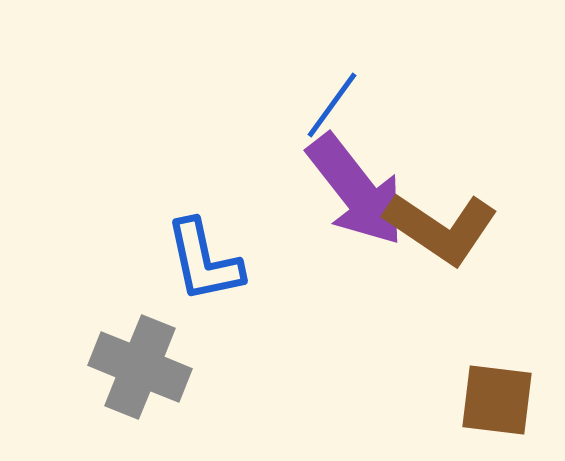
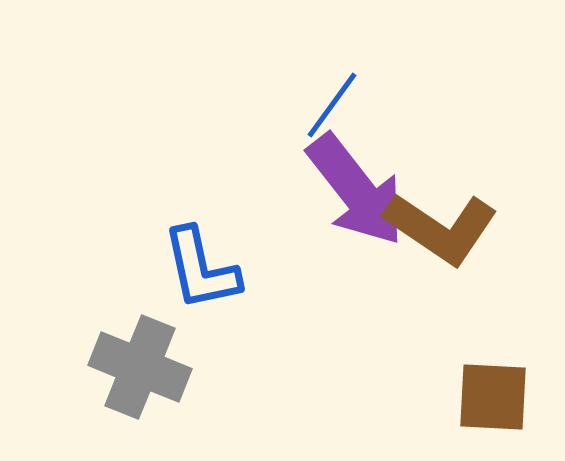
blue L-shape: moved 3 px left, 8 px down
brown square: moved 4 px left, 3 px up; rotated 4 degrees counterclockwise
